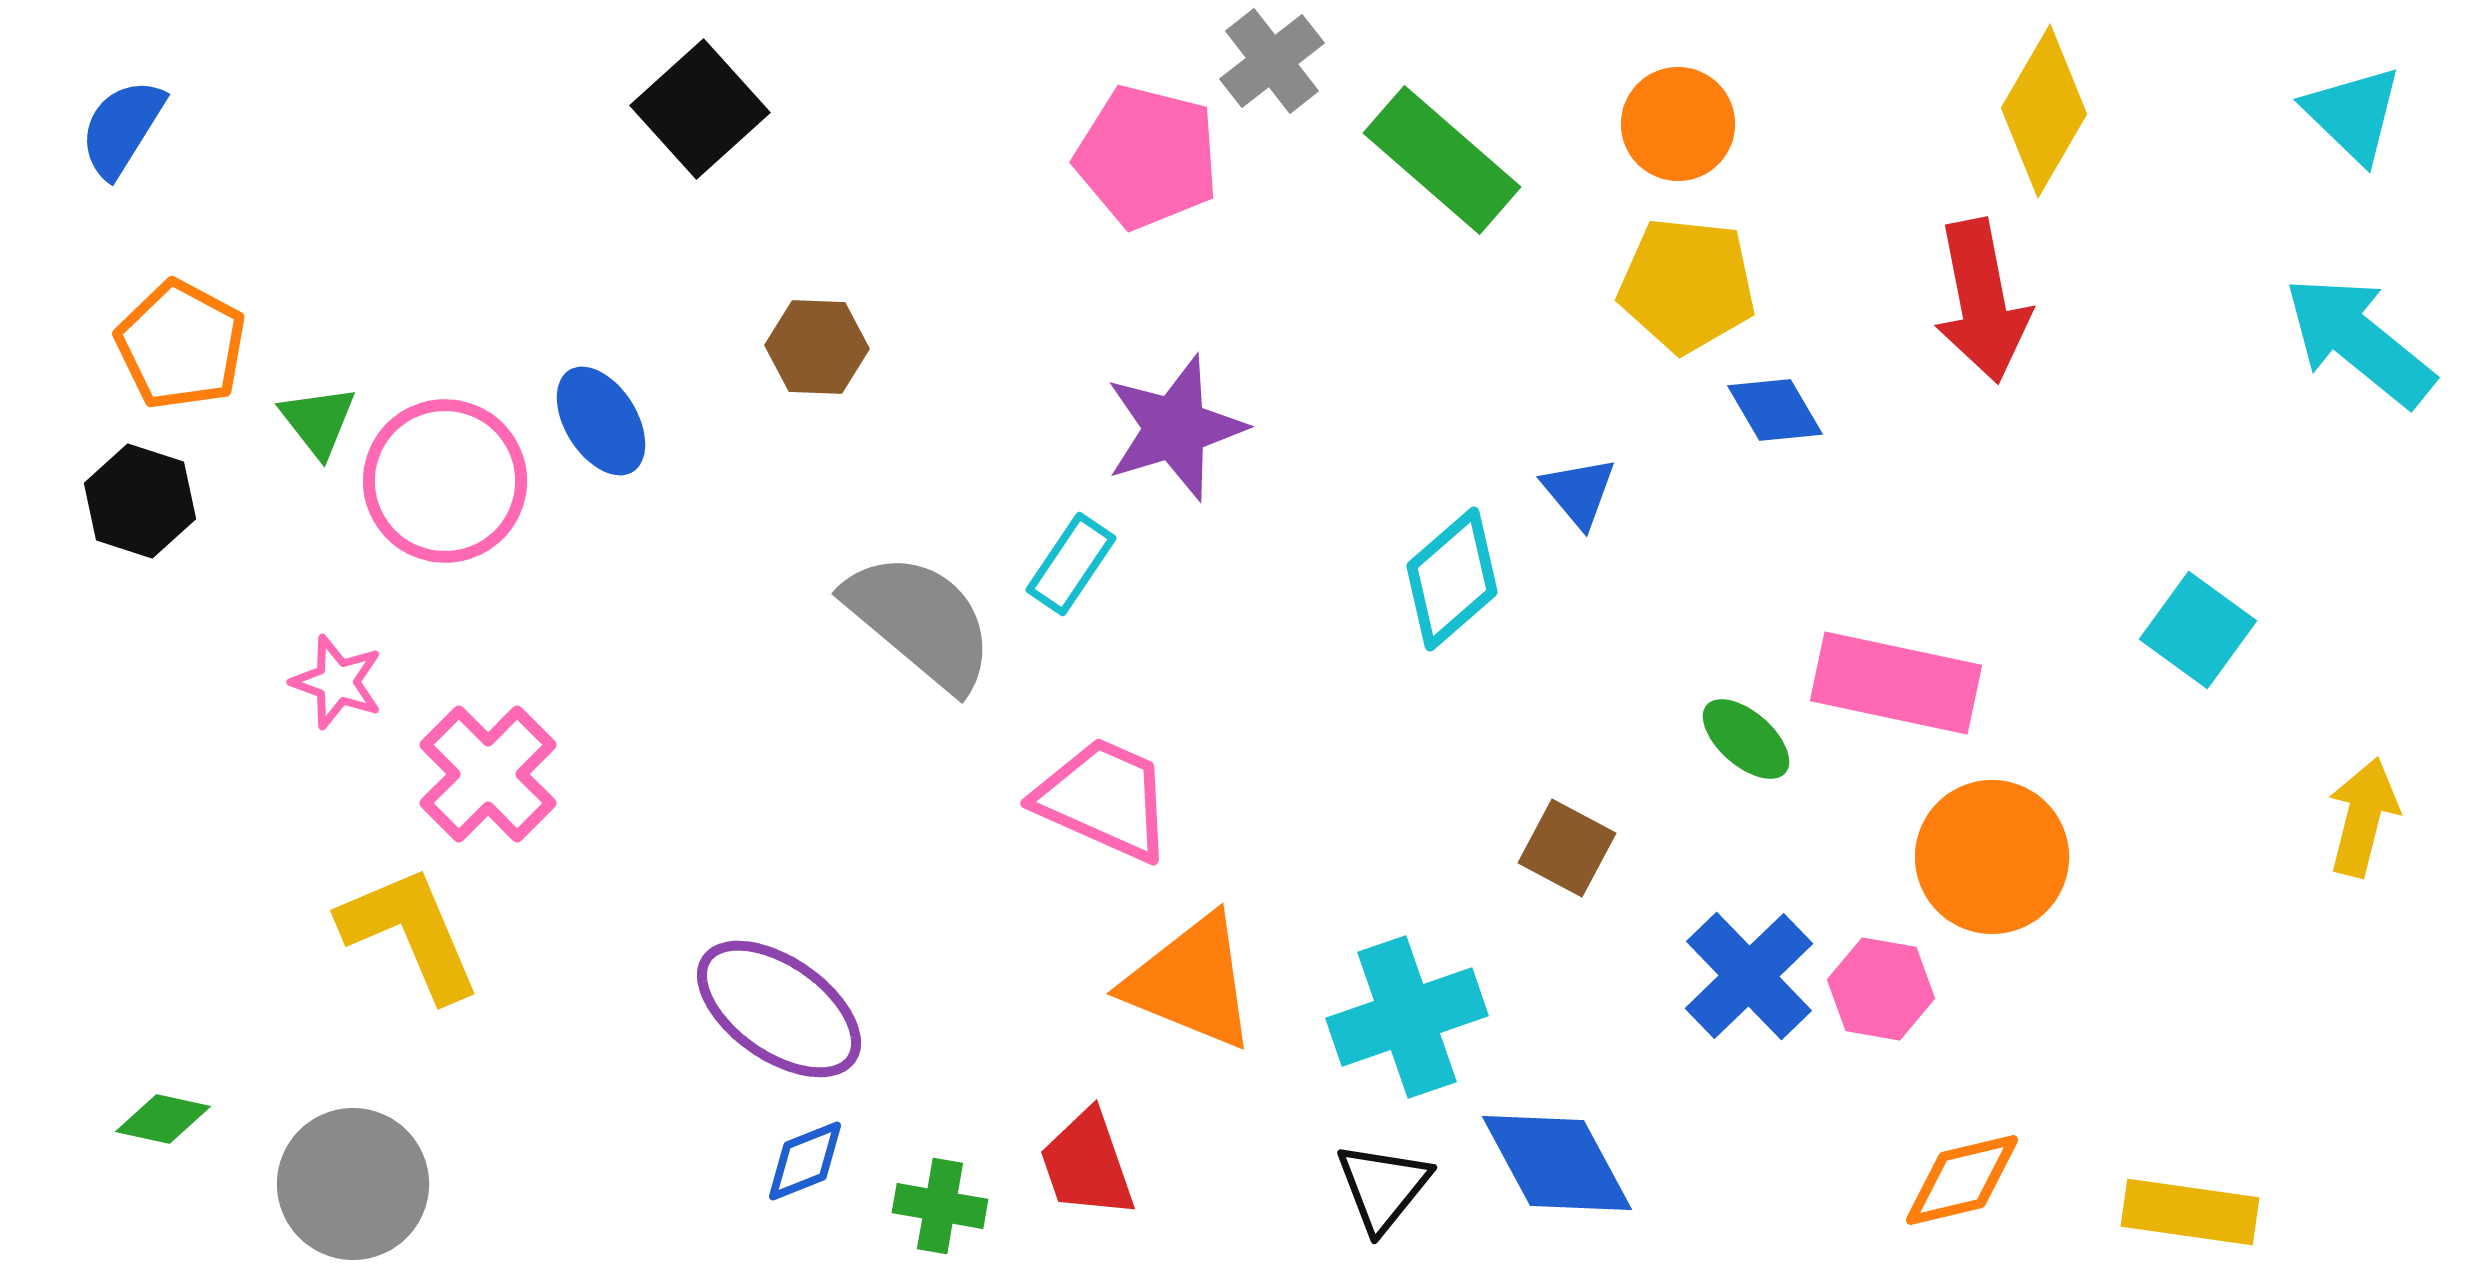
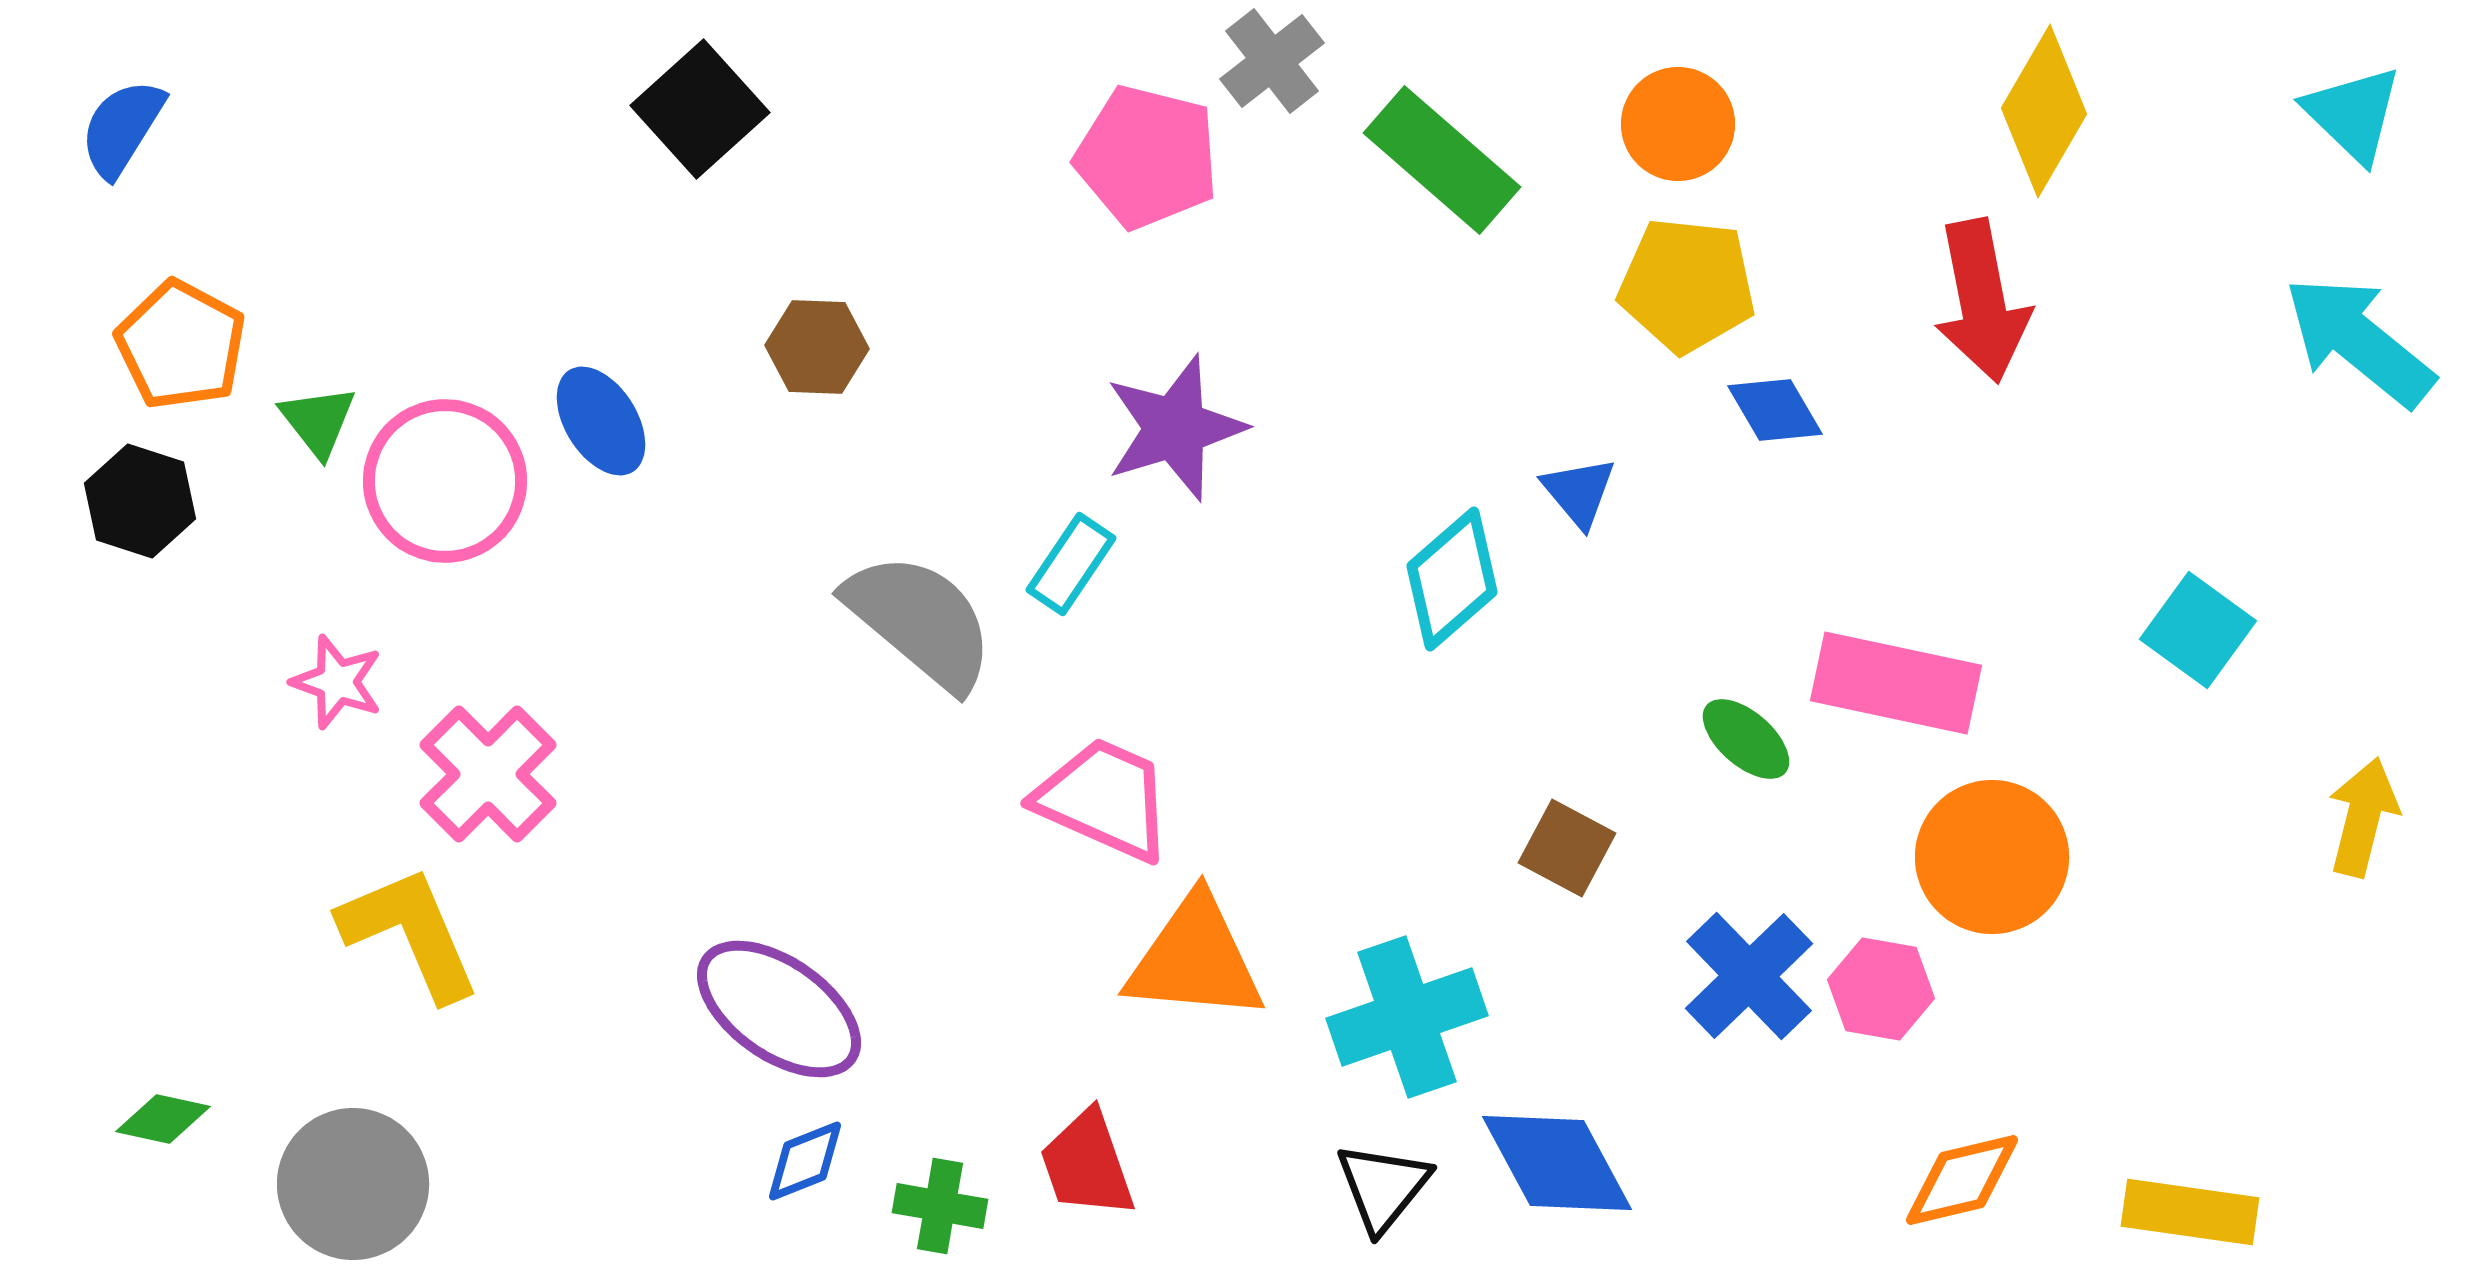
orange triangle at (1191, 982): moved 4 px right, 23 px up; rotated 17 degrees counterclockwise
